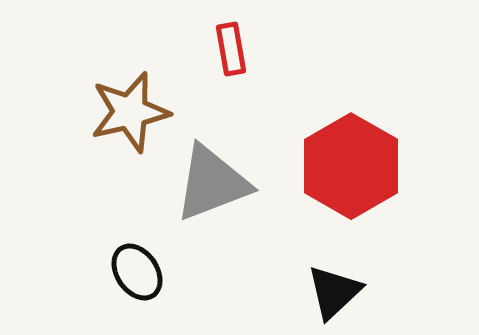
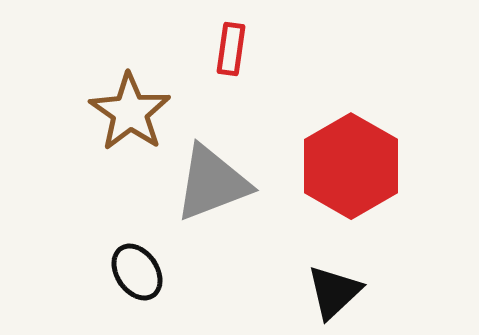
red rectangle: rotated 18 degrees clockwise
brown star: rotated 24 degrees counterclockwise
